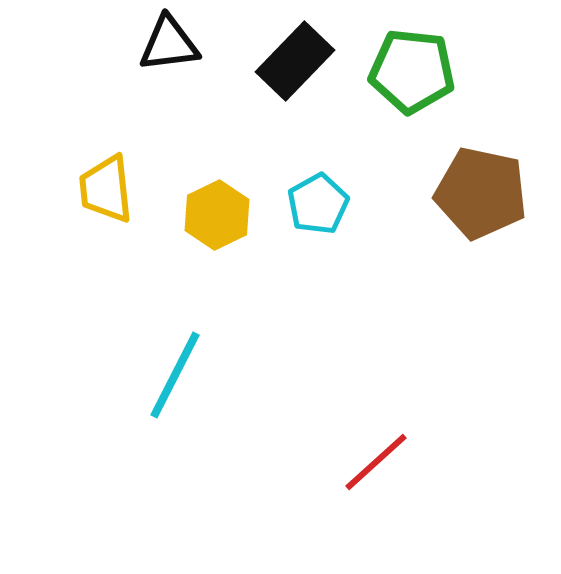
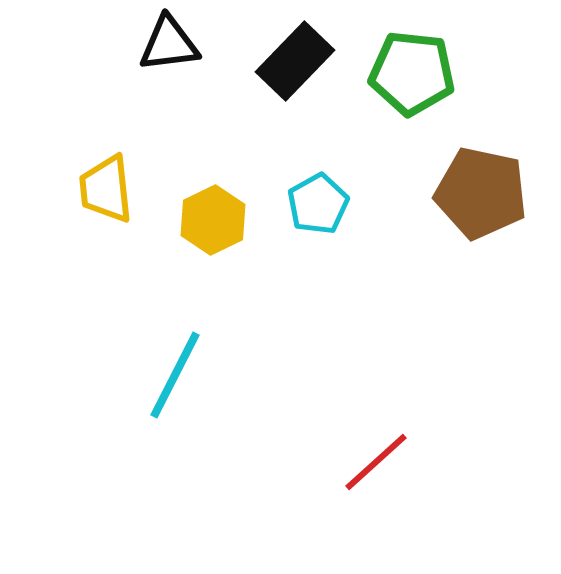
green pentagon: moved 2 px down
yellow hexagon: moved 4 px left, 5 px down
